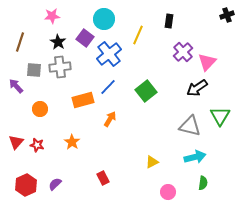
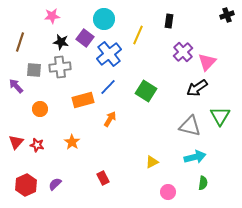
black star: moved 3 px right; rotated 21 degrees counterclockwise
green square: rotated 20 degrees counterclockwise
